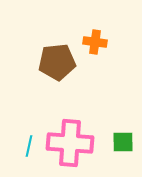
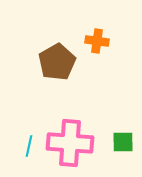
orange cross: moved 2 px right, 1 px up
brown pentagon: rotated 24 degrees counterclockwise
